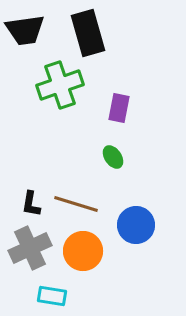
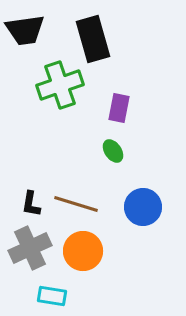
black rectangle: moved 5 px right, 6 px down
green ellipse: moved 6 px up
blue circle: moved 7 px right, 18 px up
